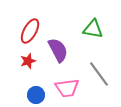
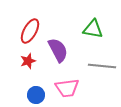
gray line: moved 3 px right, 8 px up; rotated 48 degrees counterclockwise
